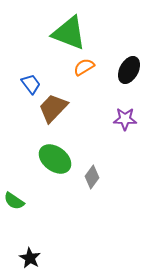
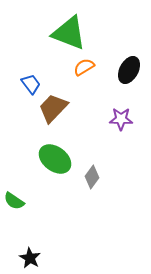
purple star: moved 4 px left
